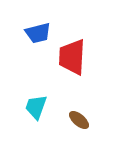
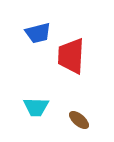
red trapezoid: moved 1 px left, 1 px up
cyan trapezoid: rotated 108 degrees counterclockwise
